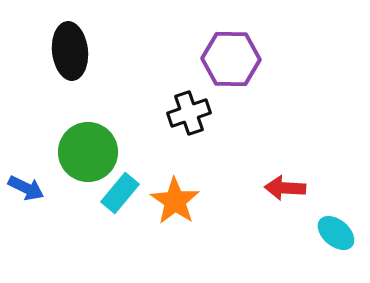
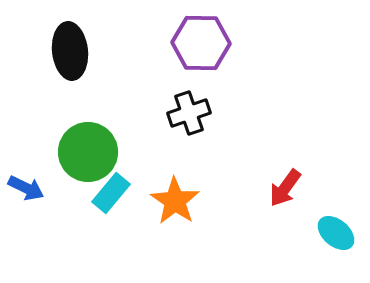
purple hexagon: moved 30 px left, 16 px up
red arrow: rotated 57 degrees counterclockwise
cyan rectangle: moved 9 px left
